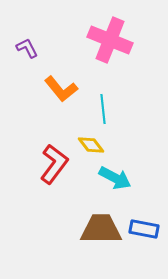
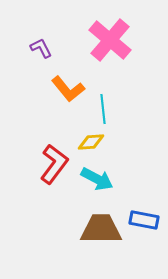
pink cross: rotated 18 degrees clockwise
purple L-shape: moved 14 px right
orange L-shape: moved 7 px right
yellow diamond: moved 3 px up; rotated 56 degrees counterclockwise
cyan arrow: moved 18 px left, 1 px down
blue rectangle: moved 9 px up
